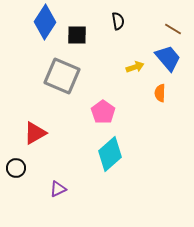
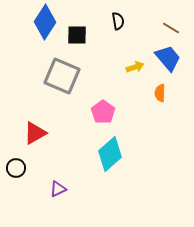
brown line: moved 2 px left, 1 px up
